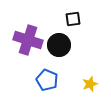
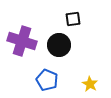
purple cross: moved 6 px left, 1 px down
yellow star: rotated 21 degrees counterclockwise
